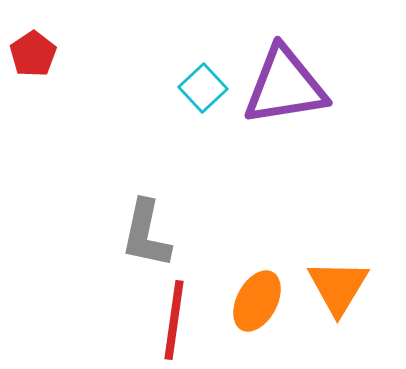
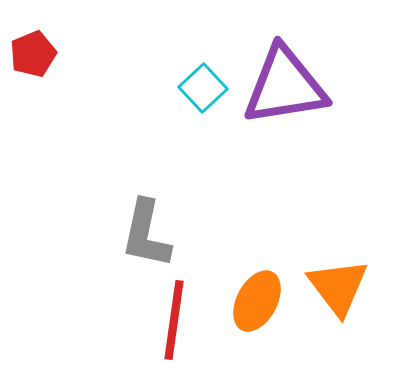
red pentagon: rotated 12 degrees clockwise
orange triangle: rotated 8 degrees counterclockwise
